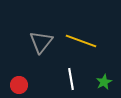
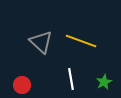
gray triangle: rotated 25 degrees counterclockwise
red circle: moved 3 px right
